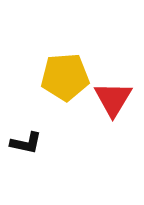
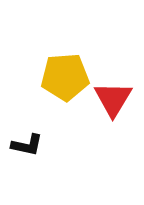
black L-shape: moved 1 px right, 2 px down
